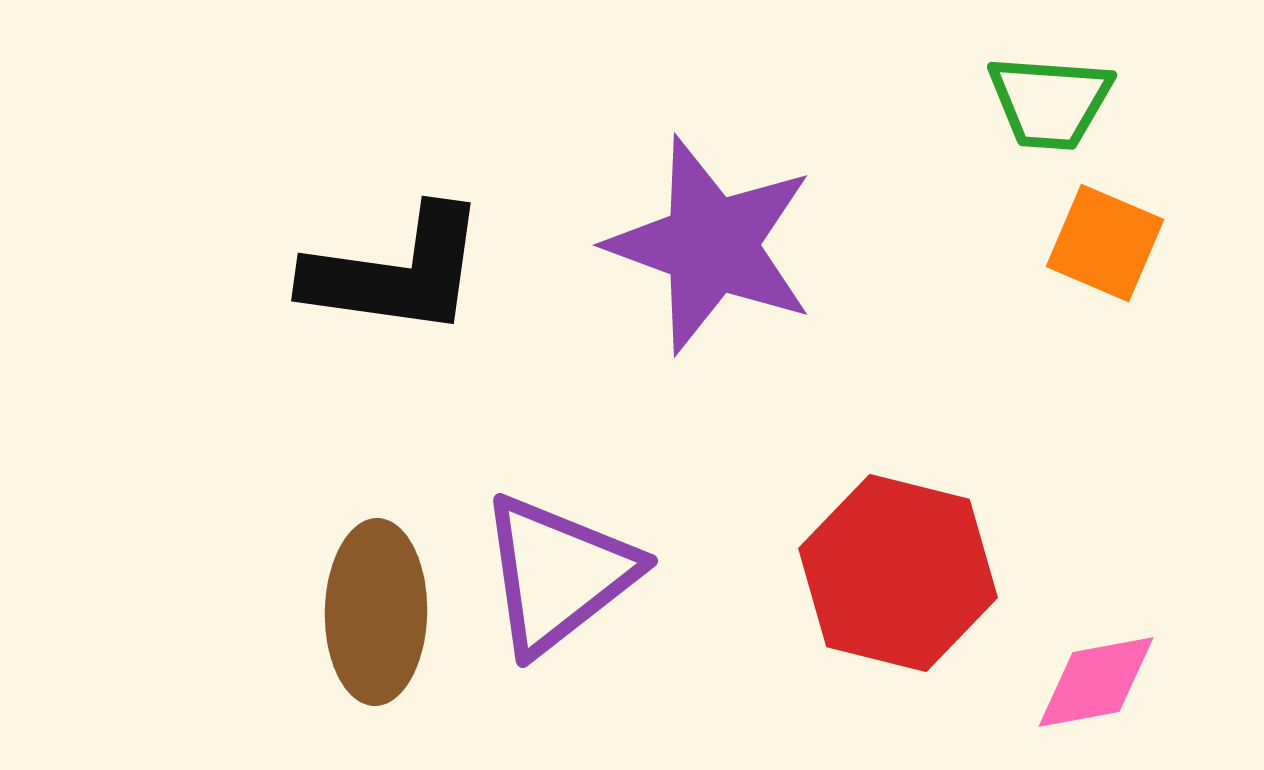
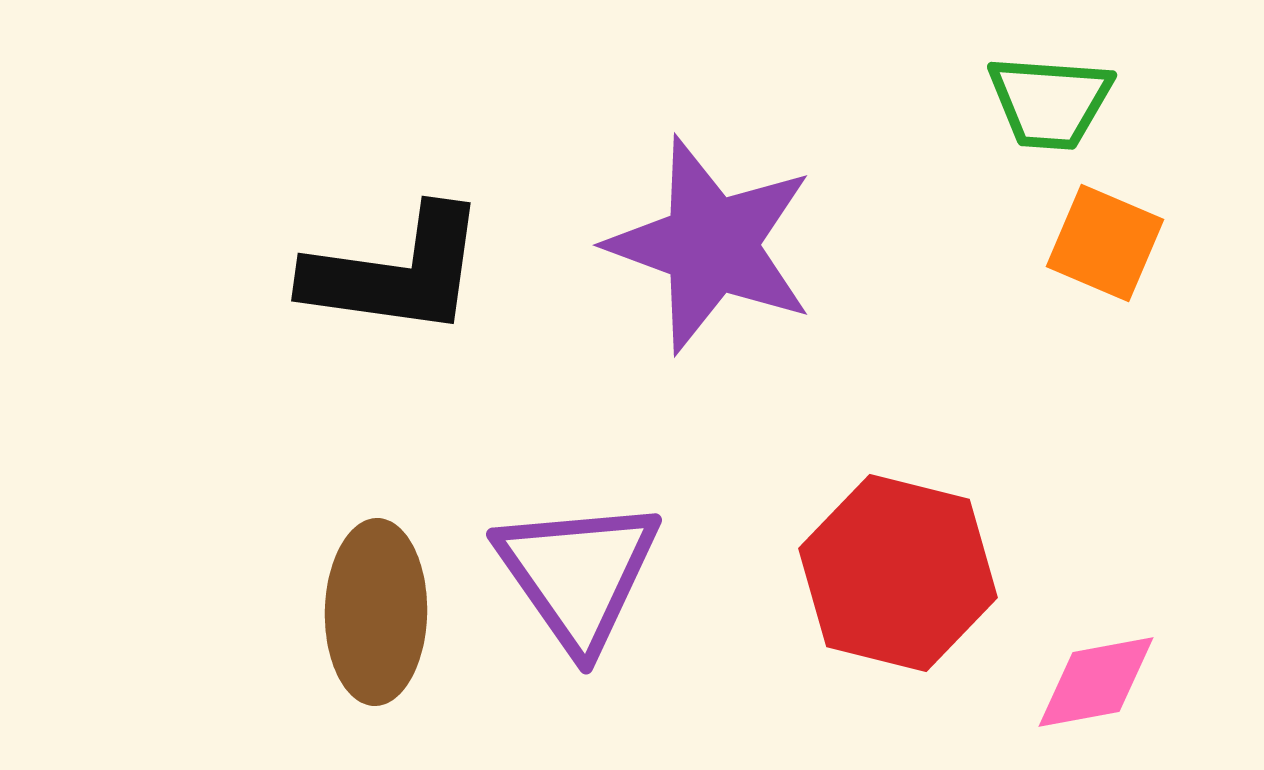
purple triangle: moved 20 px right; rotated 27 degrees counterclockwise
